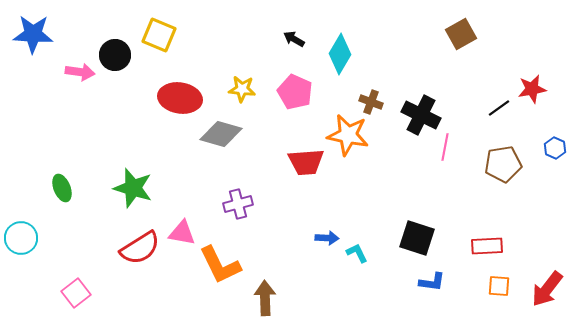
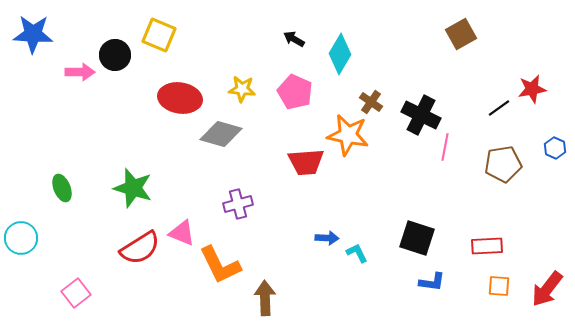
pink arrow: rotated 8 degrees counterclockwise
brown cross: rotated 15 degrees clockwise
pink triangle: rotated 12 degrees clockwise
